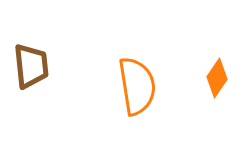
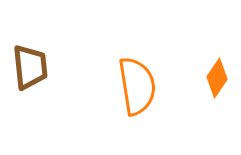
brown trapezoid: moved 1 px left, 1 px down
